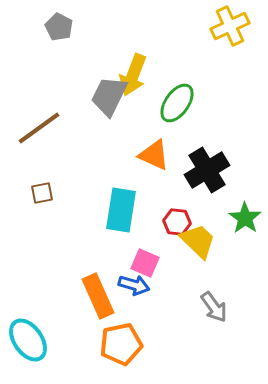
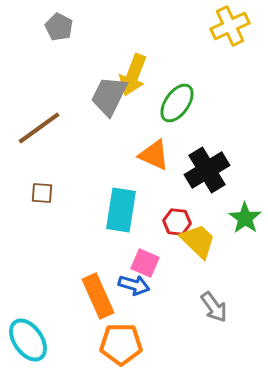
brown square: rotated 15 degrees clockwise
orange pentagon: rotated 12 degrees clockwise
